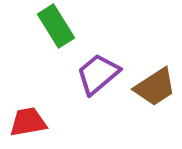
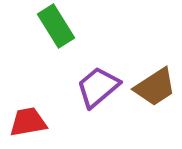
purple trapezoid: moved 13 px down
